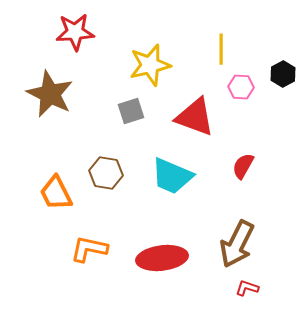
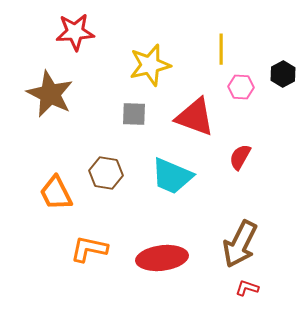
gray square: moved 3 px right, 3 px down; rotated 20 degrees clockwise
red semicircle: moved 3 px left, 9 px up
brown arrow: moved 3 px right
